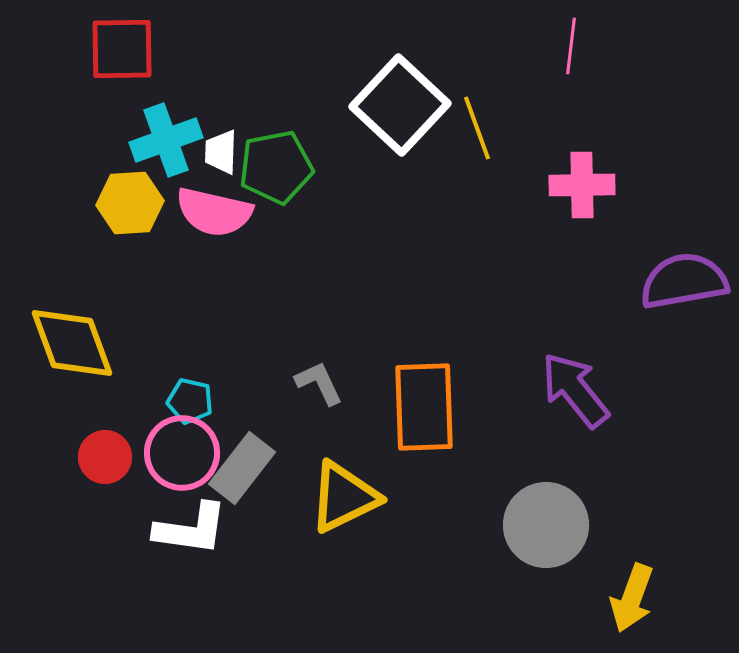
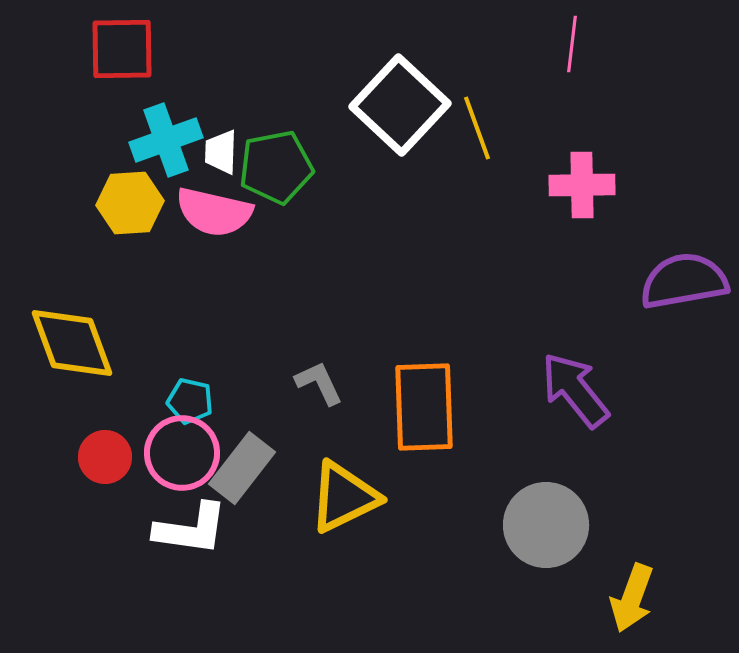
pink line: moved 1 px right, 2 px up
